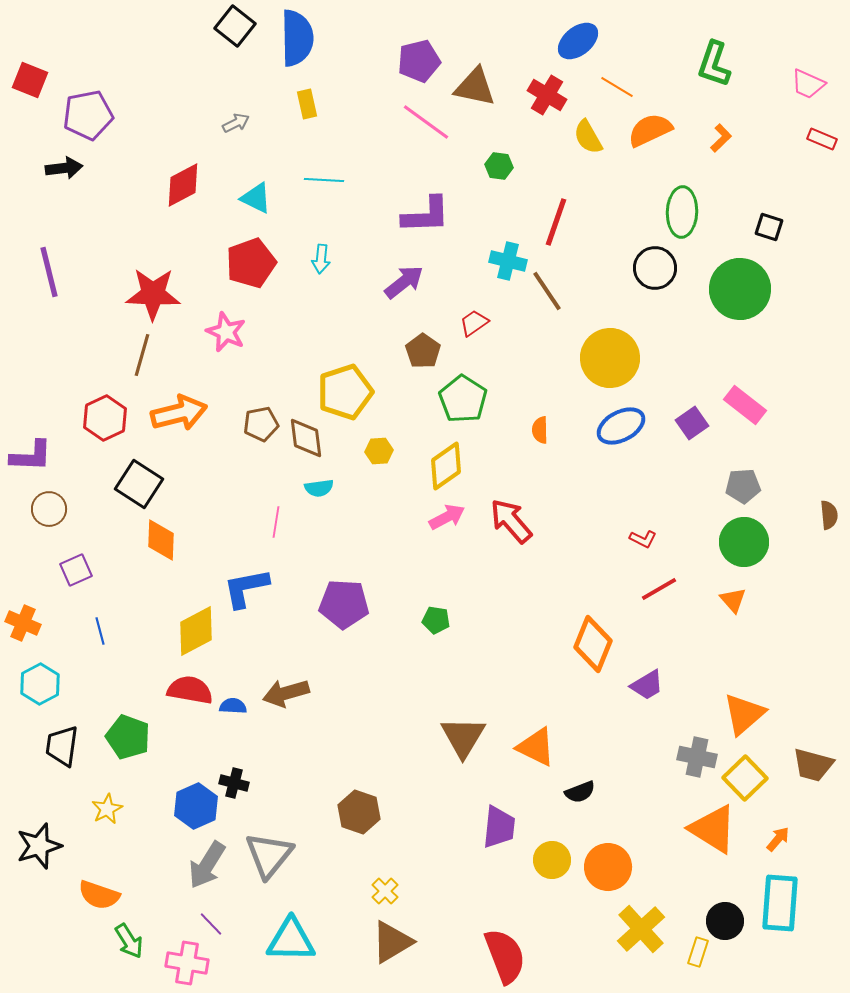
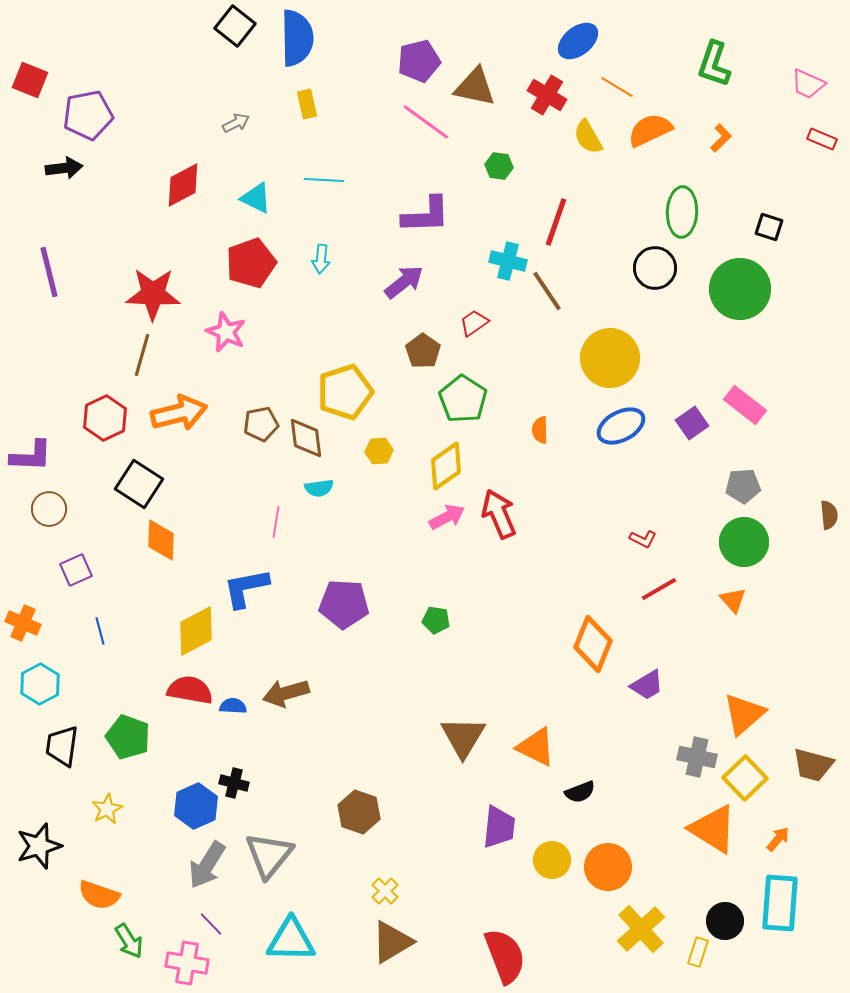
red arrow at (511, 521): moved 12 px left, 7 px up; rotated 18 degrees clockwise
